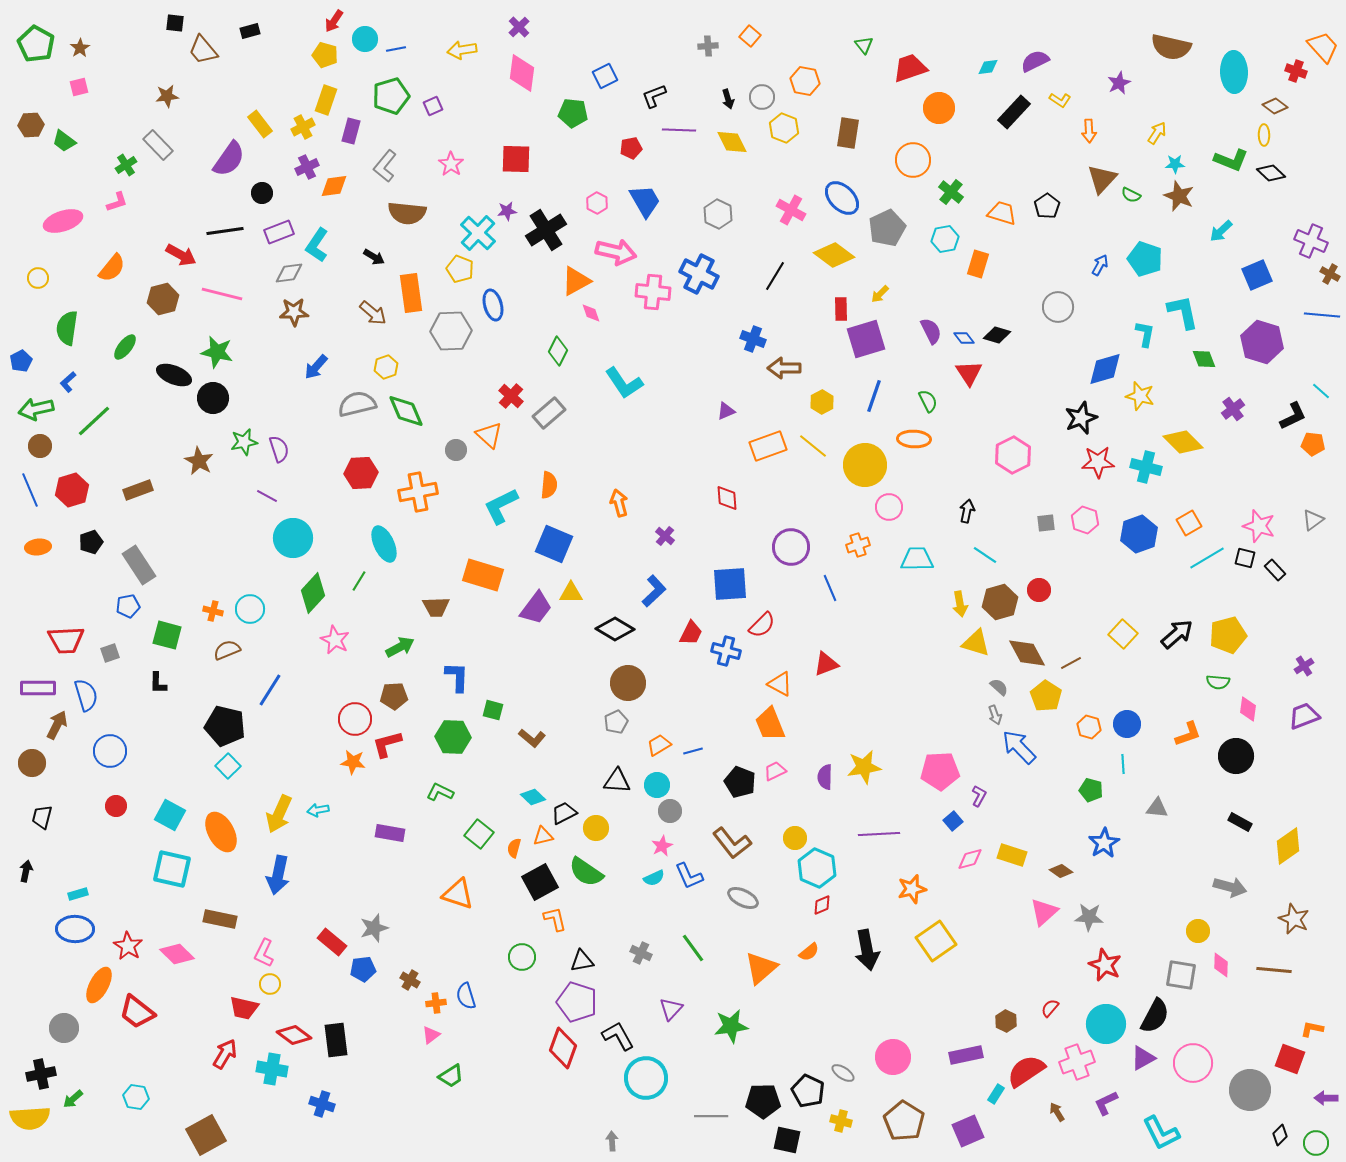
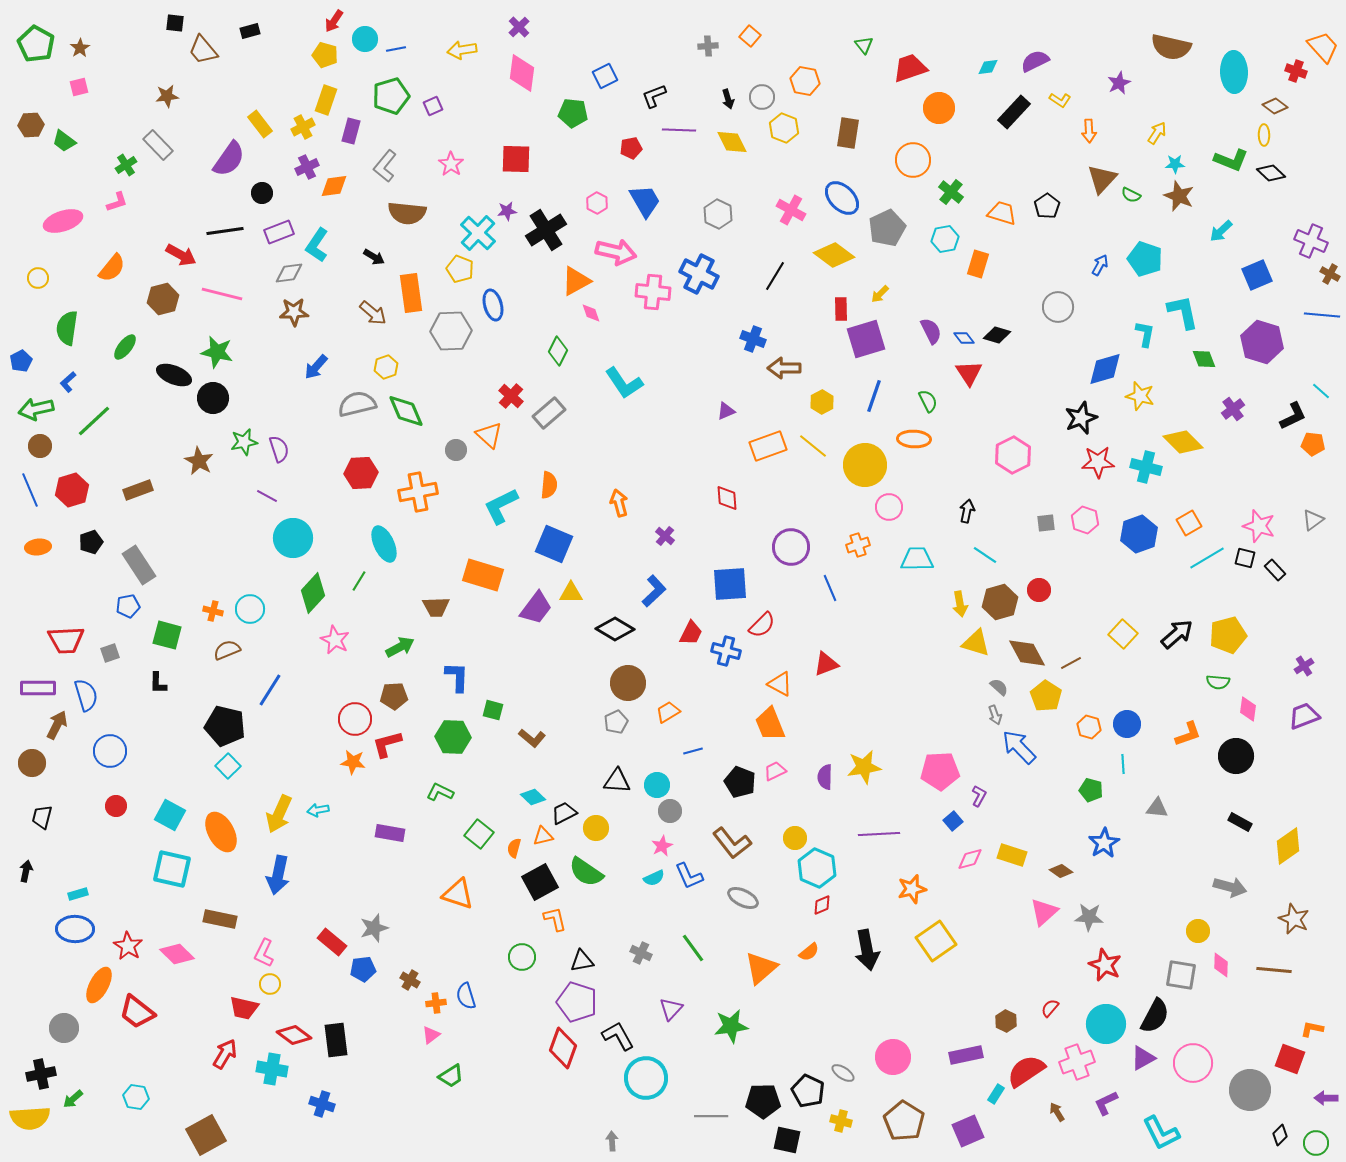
orange trapezoid at (659, 745): moved 9 px right, 33 px up
